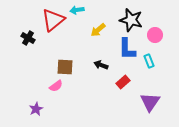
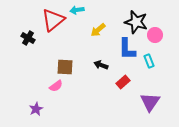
black star: moved 5 px right, 2 px down
